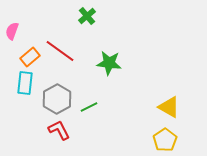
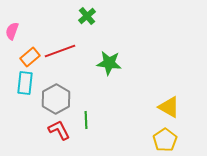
red line: rotated 56 degrees counterclockwise
gray hexagon: moved 1 px left
green line: moved 3 px left, 13 px down; rotated 66 degrees counterclockwise
